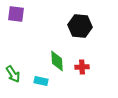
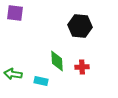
purple square: moved 1 px left, 1 px up
green arrow: rotated 132 degrees clockwise
